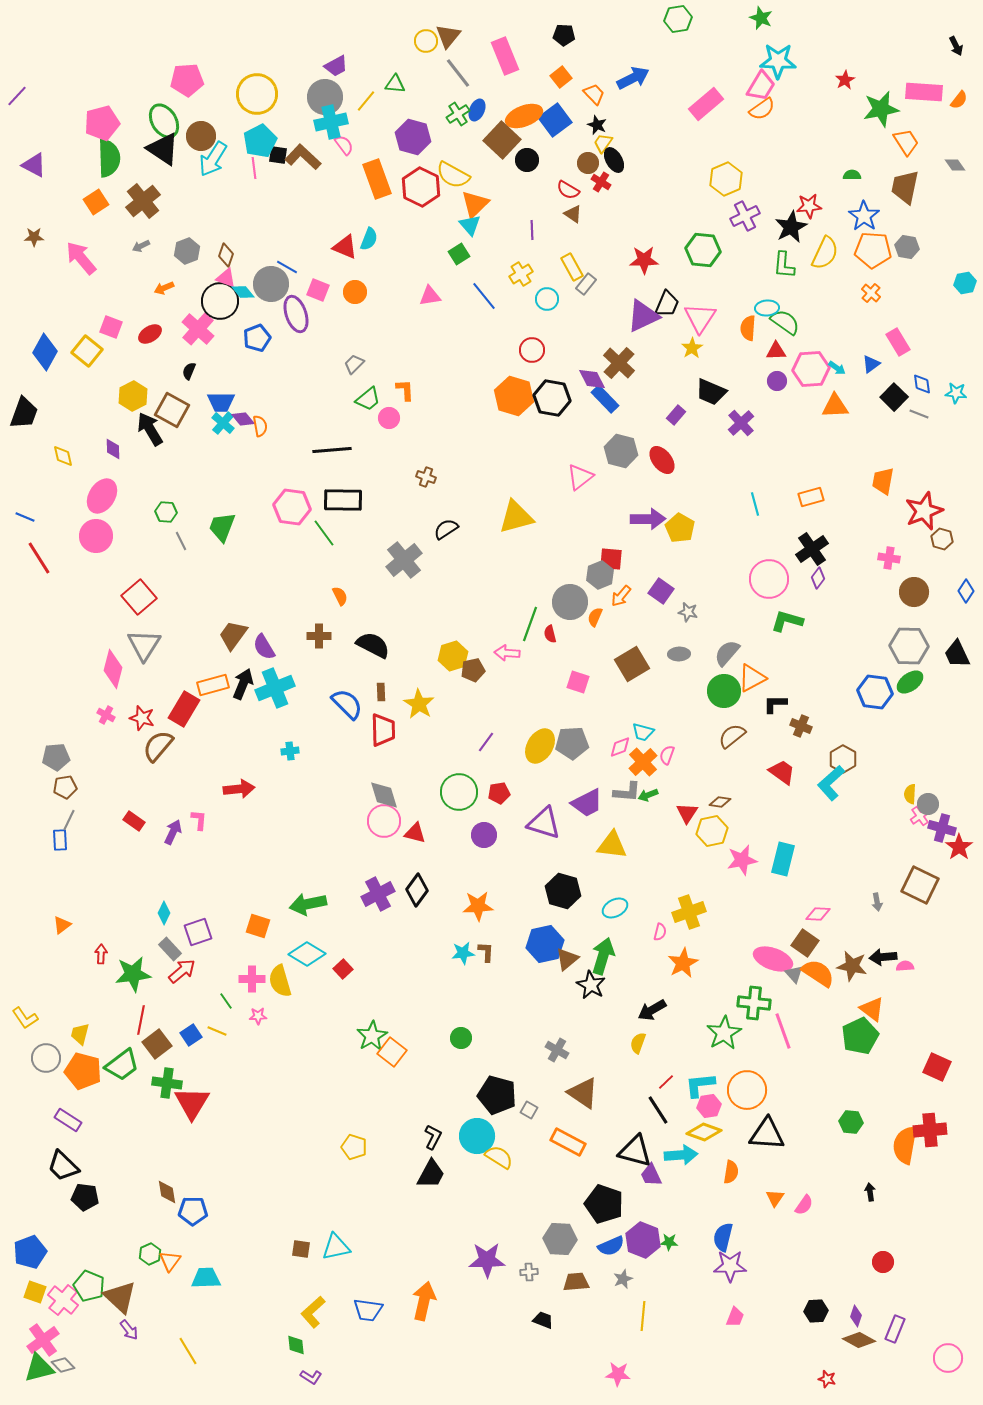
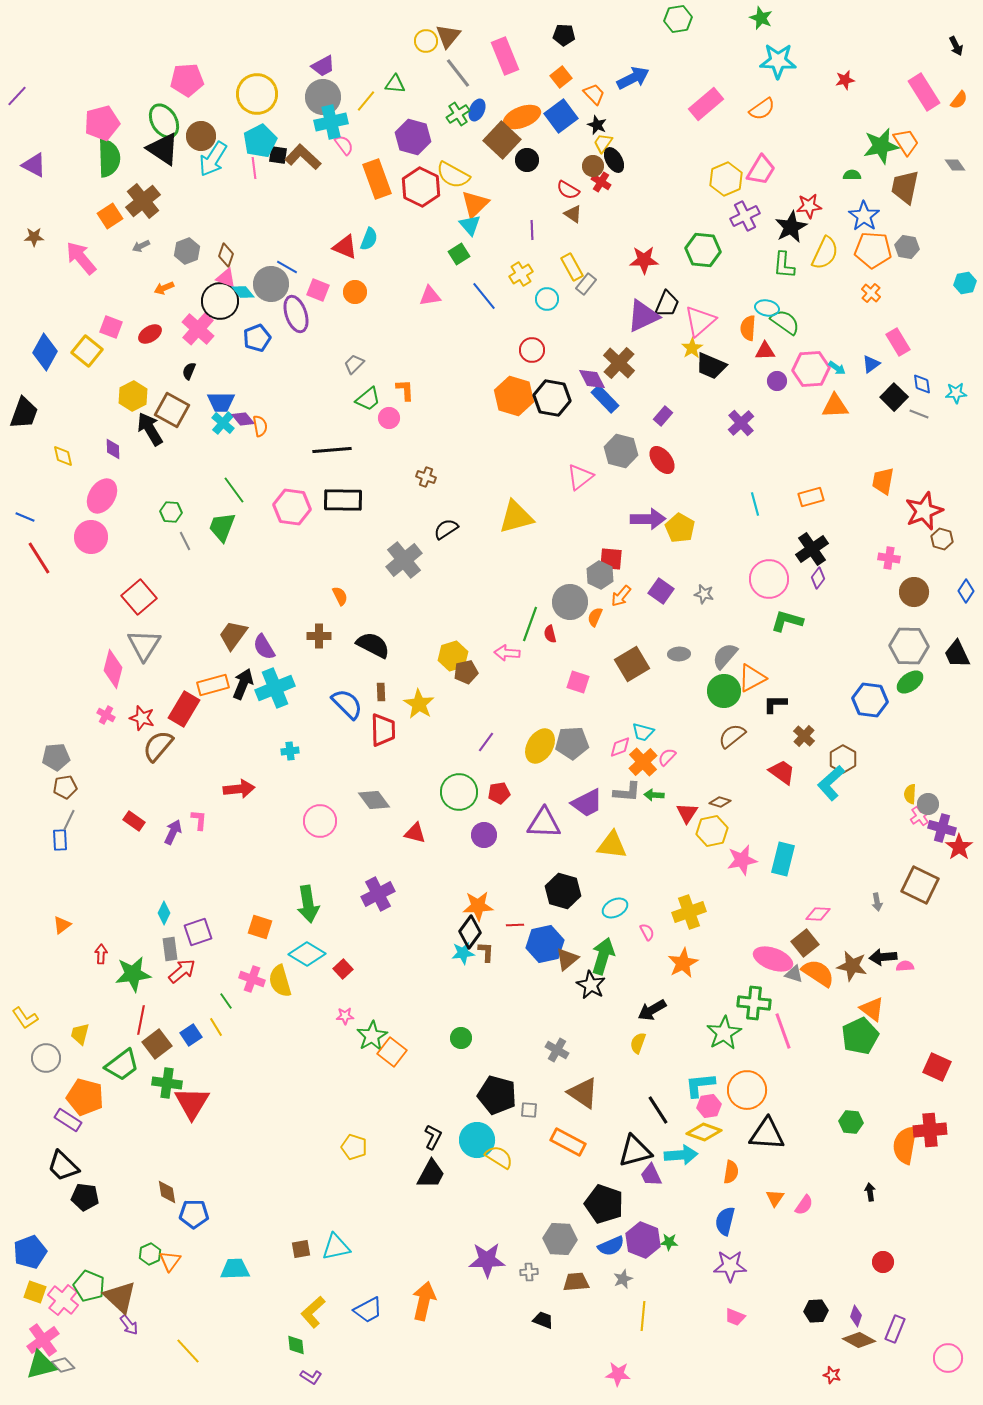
purple trapezoid at (336, 66): moved 13 px left
red star at (845, 80): rotated 18 degrees clockwise
pink trapezoid at (761, 86): moved 84 px down
pink rectangle at (924, 92): rotated 54 degrees clockwise
gray circle at (325, 97): moved 2 px left
green star at (881, 109): moved 37 px down
orange ellipse at (524, 116): moved 2 px left, 1 px down
blue square at (555, 120): moved 6 px right, 4 px up
brown circle at (588, 163): moved 5 px right, 3 px down
orange square at (96, 202): moved 14 px right, 14 px down
cyan ellipse at (767, 308): rotated 15 degrees clockwise
pink triangle at (700, 318): moved 3 px down; rotated 16 degrees clockwise
red triangle at (776, 351): moved 11 px left
black trapezoid at (711, 392): moved 26 px up
cyan star at (956, 393): rotated 10 degrees counterclockwise
purple rectangle at (676, 415): moved 13 px left, 1 px down
green hexagon at (166, 512): moved 5 px right
green line at (324, 533): moved 90 px left, 43 px up
pink circle at (96, 536): moved 5 px left, 1 px down
gray line at (181, 541): moved 4 px right
gray hexagon at (600, 575): rotated 12 degrees counterclockwise
gray star at (688, 612): moved 16 px right, 18 px up
gray semicircle at (727, 653): moved 2 px left, 3 px down
brown pentagon at (473, 670): moved 7 px left, 2 px down
blue hexagon at (875, 692): moved 5 px left, 8 px down
brown cross at (801, 726): moved 3 px right, 10 px down; rotated 20 degrees clockwise
pink semicircle at (667, 755): moved 2 px down; rotated 24 degrees clockwise
gray diamond at (384, 795): moved 10 px left, 5 px down; rotated 20 degrees counterclockwise
green arrow at (648, 795): moved 6 px right; rotated 24 degrees clockwise
brown diamond at (720, 802): rotated 10 degrees clockwise
pink circle at (384, 821): moved 64 px left
purple triangle at (544, 823): rotated 15 degrees counterclockwise
black diamond at (417, 890): moved 53 px right, 42 px down
green arrow at (308, 904): rotated 87 degrees counterclockwise
orange square at (258, 926): moved 2 px right, 1 px down
pink semicircle at (660, 932): moved 13 px left; rotated 42 degrees counterclockwise
brown square at (805, 943): rotated 16 degrees clockwise
gray rectangle at (170, 949): rotated 35 degrees clockwise
gray triangle at (794, 974): rotated 30 degrees counterclockwise
pink cross at (252, 979): rotated 20 degrees clockwise
pink star at (258, 1016): moved 87 px right
yellow line at (217, 1031): moved 1 px left, 4 px up; rotated 36 degrees clockwise
orange pentagon at (83, 1071): moved 2 px right, 26 px down
red line at (666, 1082): moved 151 px left, 157 px up; rotated 42 degrees clockwise
gray square at (529, 1110): rotated 24 degrees counterclockwise
cyan circle at (477, 1136): moved 4 px down
black triangle at (635, 1151): rotated 30 degrees counterclockwise
blue pentagon at (193, 1211): moved 1 px right, 3 px down
blue semicircle at (723, 1237): moved 2 px right, 16 px up
brown square at (301, 1249): rotated 18 degrees counterclockwise
cyan trapezoid at (206, 1278): moved 29 px right, 9 px up
blue trapezoid at (368, 1310): rotated 36 degrees counterclockwise
pink trapezoid at (735, 1317): rotated 90 degrees clockwise
purple arrow at (129, 1330): moved 5 px up
yellow line at (188, 1351): rotated 12 degrees counterclockwise
green triangle at (39, 1368): moved 2 px right, 3 px up
red star at (827, 1379): moved 5 px right, 4 px up
